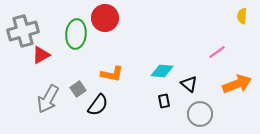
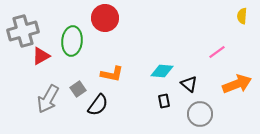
green ellipse: moved 4 px left, 7 px down
red triangle: moved 1 px down
